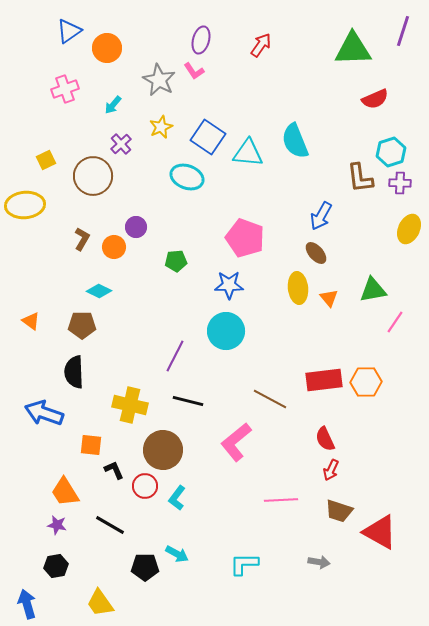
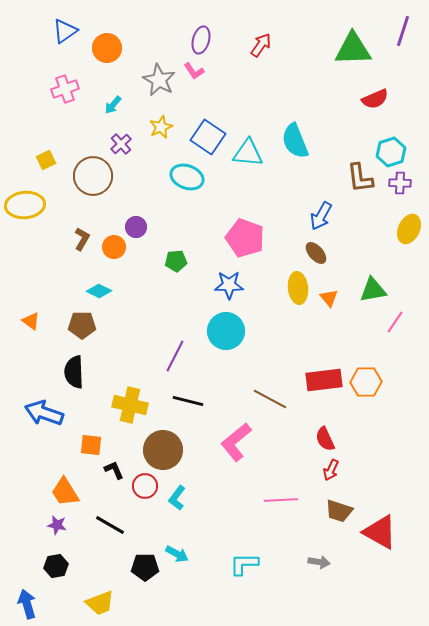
blue triangle at (69, 31): moved 4 px left
yellow trapezoid at (100, 603): rotated 76 degrees counterclockwise
